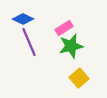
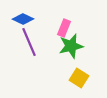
pink rectangle: rotated 36 degrees counterclockwise
yellow square: rotated 18 degrees counterclockwise
